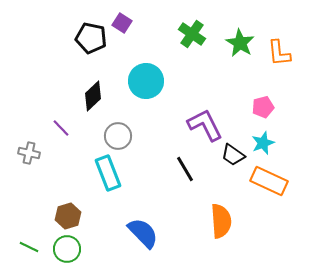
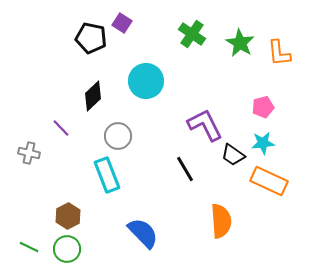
cyan star: rotated 15 degrees clockwise
cyan rectangle: moved 1 px left, 2 px down
brown hexagon: rotated 10 degrees counterclockwise
